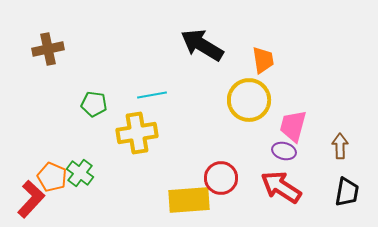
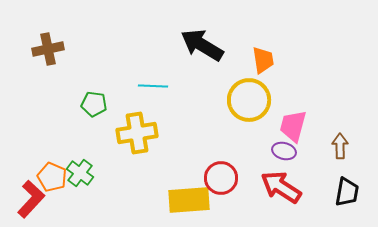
cyan line: moved 1 px right, 9 px up; rotated 12 degrees clockwise
